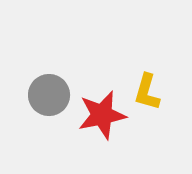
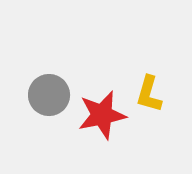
yellow L-shape: moved 2 px right, 2 px down
